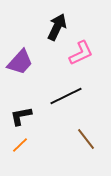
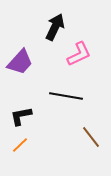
black arrow: moved 2 px left
pink L-shape: moved 2 px left, 1 px down
black line: rotated 36 degrees clockwise
brown line: moved 5 px right, 2 px up
